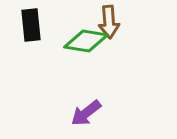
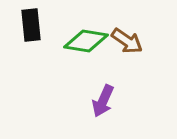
brown arrow: moved 18 px right, 19 px down; rotated 52 degrees counterclockwise
purple arrow: moved 17 px right, 12 px up; rotated 28 degrees counterclockwise
